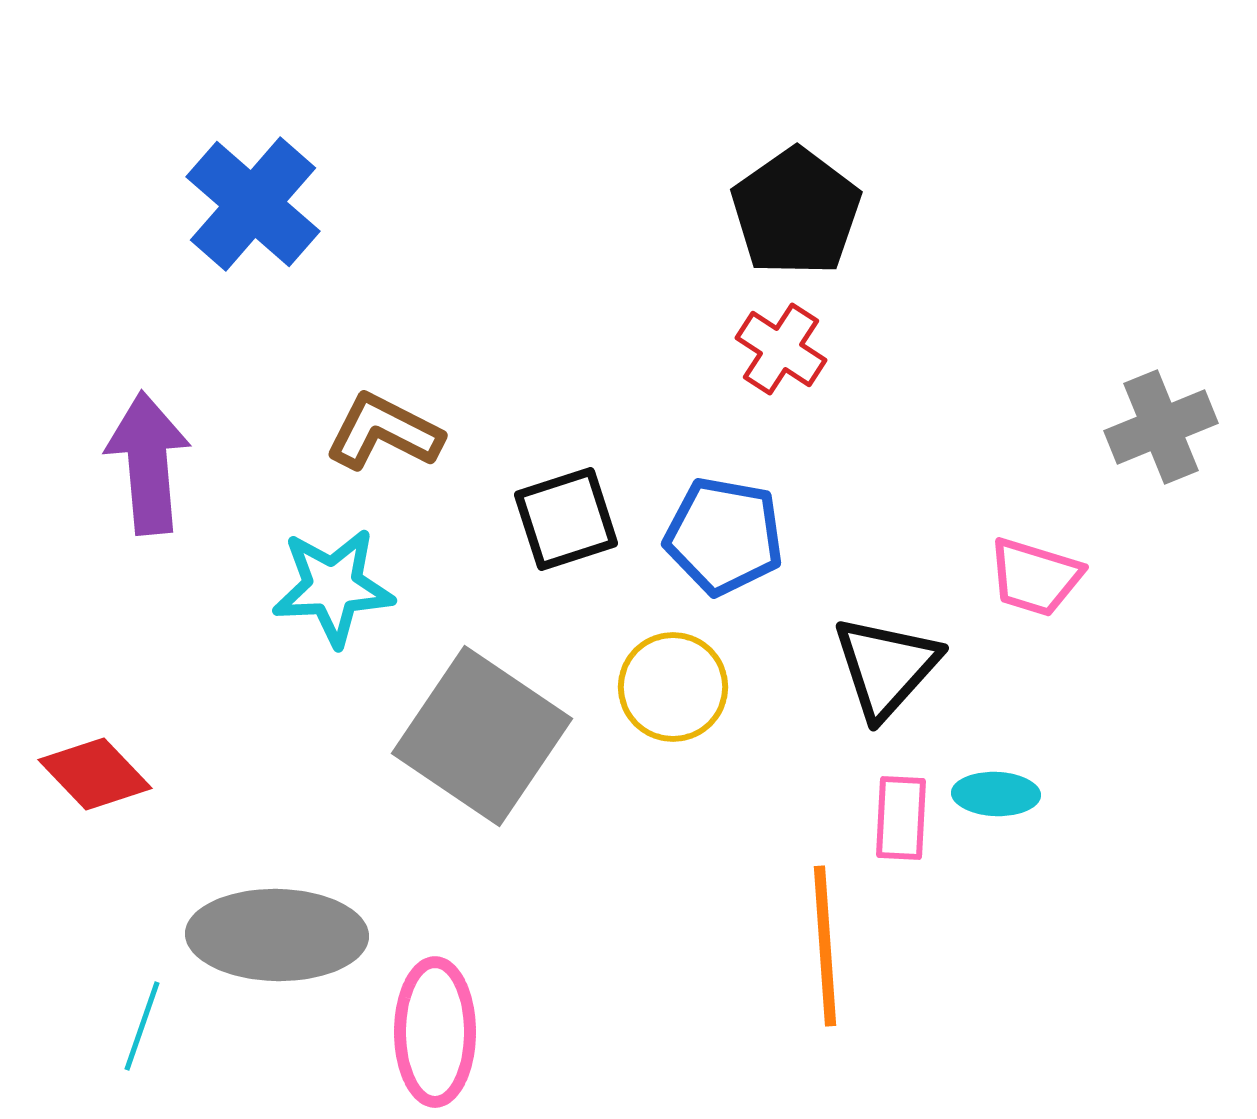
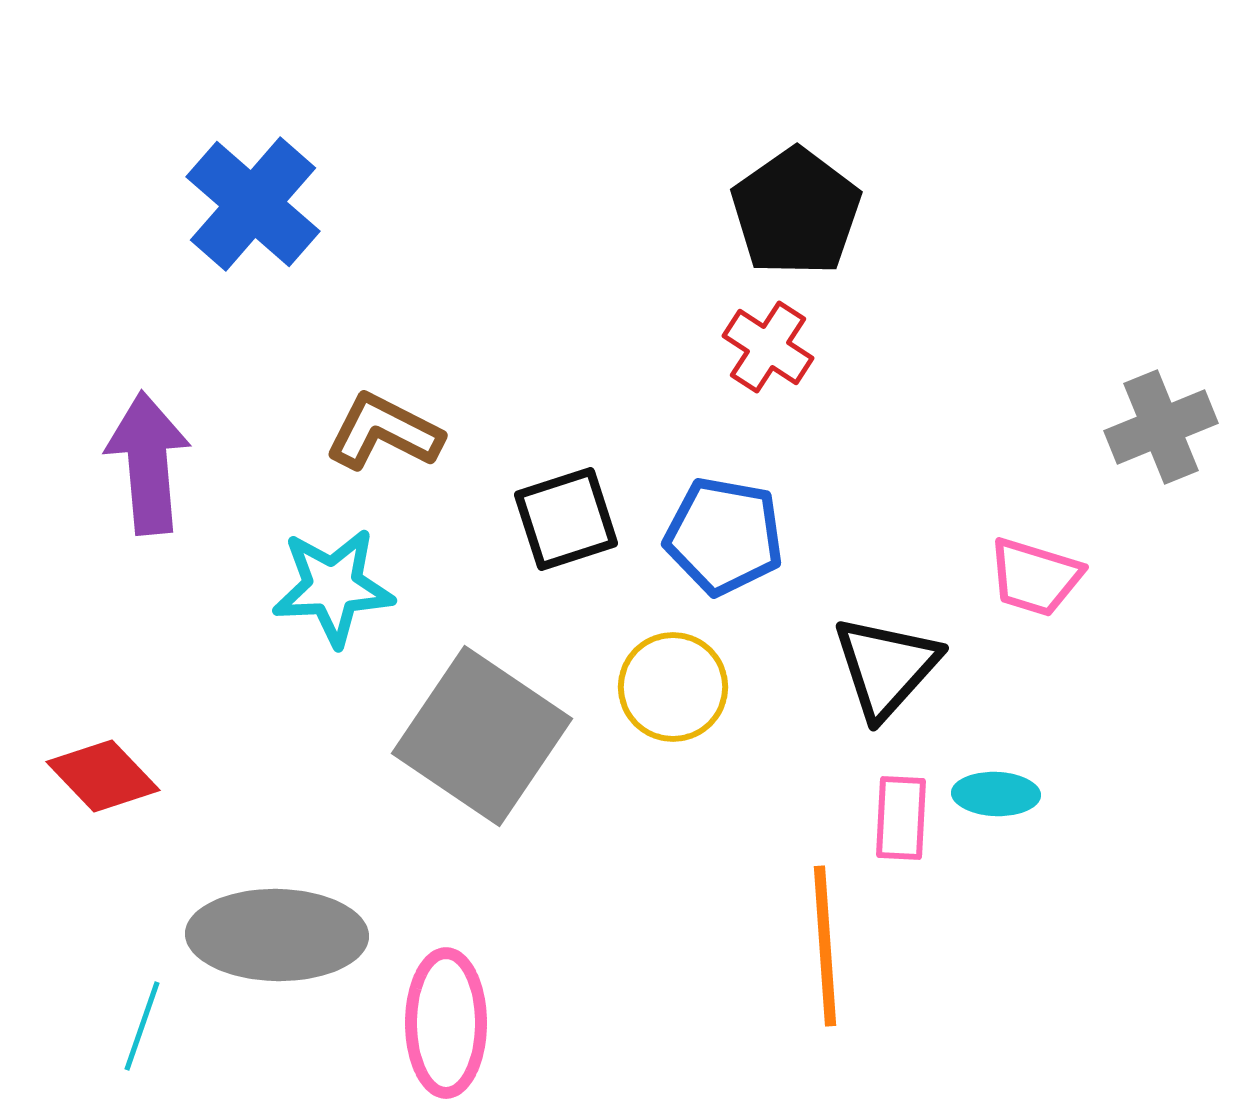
red cross: moved 13 px left, 2 px up
red diamond: moved 8 px right, 2 px down
pink ellipse: moved 11 px right, 9 px up
